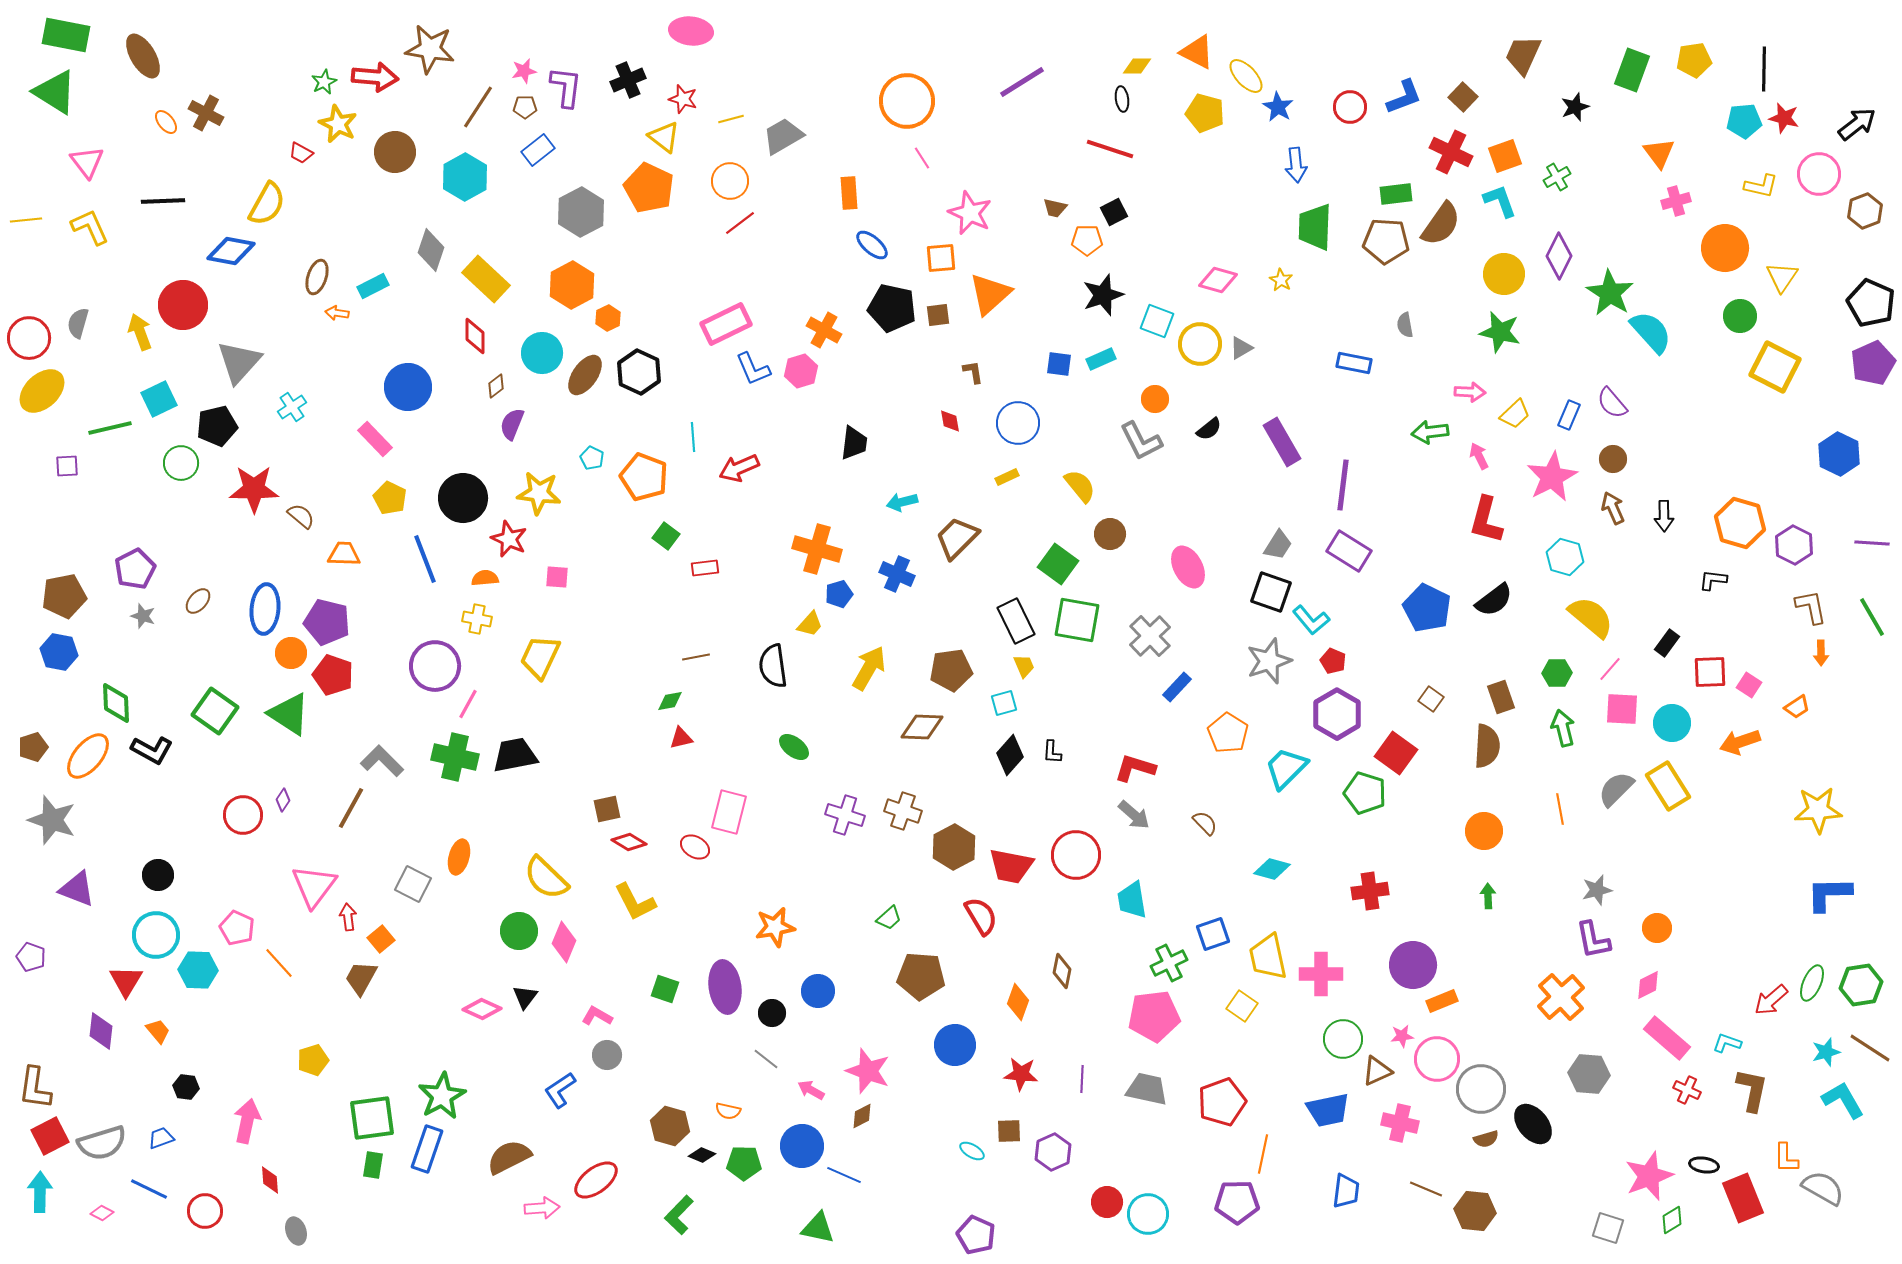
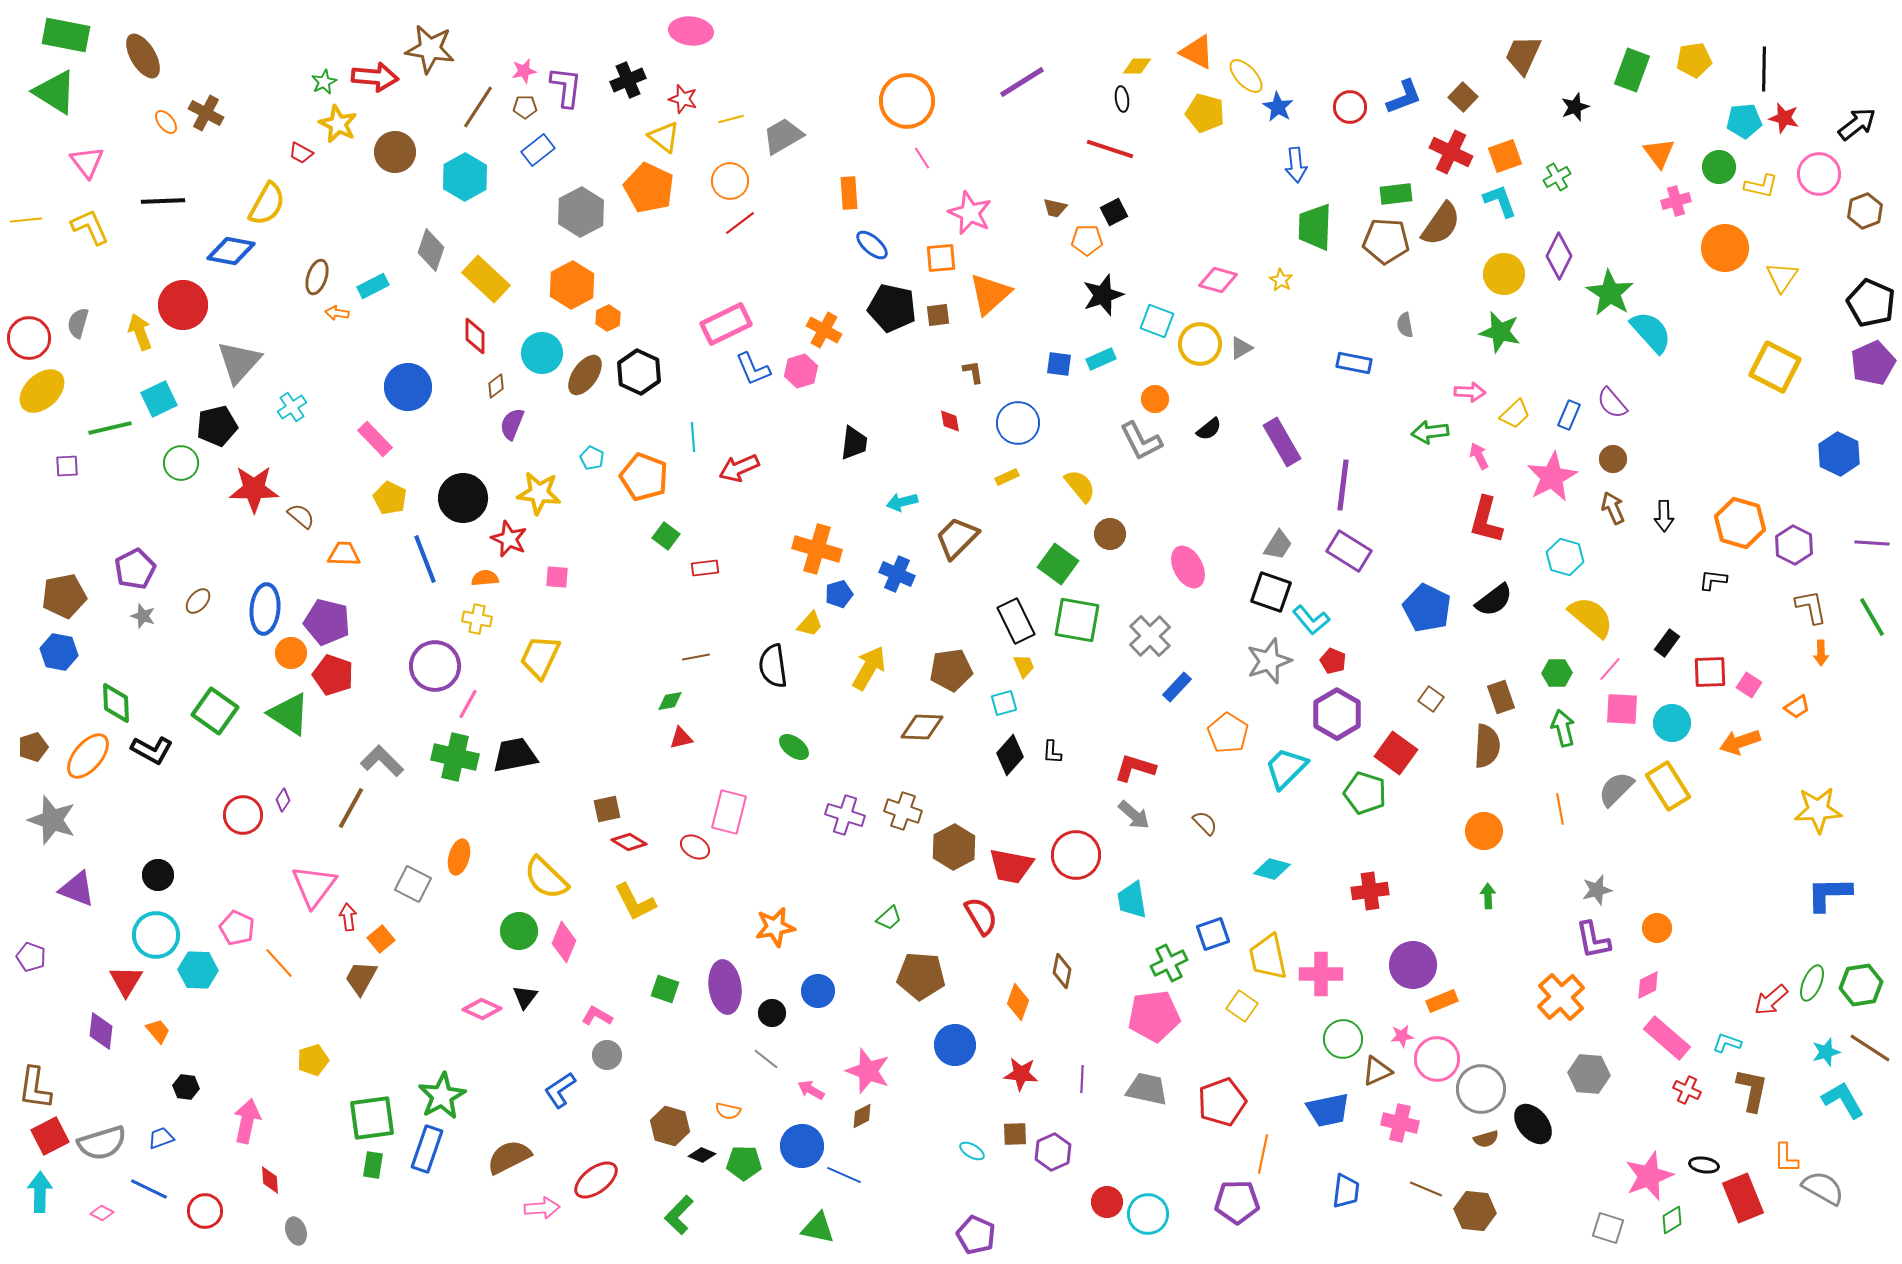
green circle at (1740, 316): moved 21 px left, 149 px up
brown square at (1009, 1131): moved 6 px right, 3 px down
